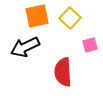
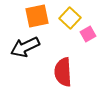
pink square: moved 2 px left, 11 px up; rotated 14 degrees counterclockwise
